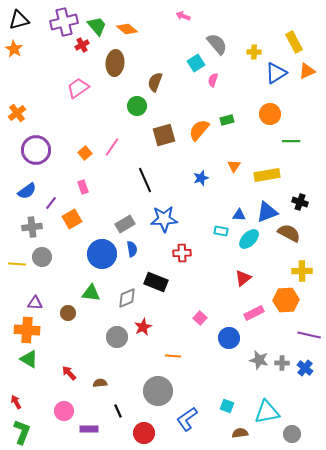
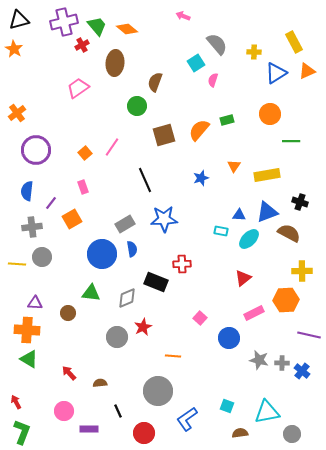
blue semicircle at (27, 191): rotated 132 degrees clockwise
red cross at (182, 253): moved 11 px down
blue cross at (305, 368): moved 3 px left, 3 px down
